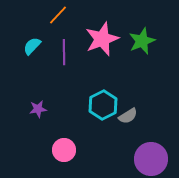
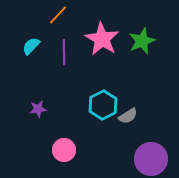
pink star: rotated 20 degrees counterclockwise
cyan semicircle: moved 1 px left
